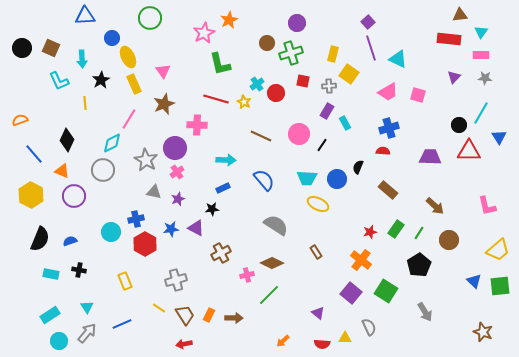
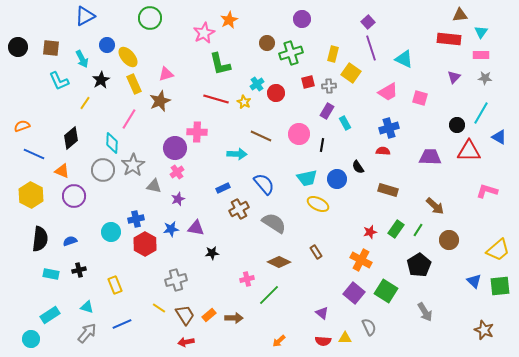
blue triangle at (85, 16): rotated 25 degrees counterclockwise
purple circle at (297, 23): moved 5 px right, 4 px up
blue circle at (112, 38): moved 5 px left, 7 px down
black circle at (22, 48): moved 4 px left, 1 px up
brown square at (51, 48): rotated 18 degrees counterclockwise
yellow ellipse at (128, 57): rotated 15 degrees counterclockwise
cyan arrow at (82, 59): rotated 24 degrees counterclockwise
cyan triangle at (398, 59): moved 6 px right
pink triangle at (163, 71): moved 3 px right, 3 px down; rotated 49 degrees clockwise
yellow square at (349, 74): moved 2 px right, 1 px up
red square at (303, 81): moved 5 px right, 1 px down; rotated 24 degrees counterclockwise
pink square at (418, 95): moved 2 px right, 3 px down
yellow line at (85, 103): rotated 40 degrees clockwise
brown star at (164, 104): moved 4 px left, 3 px up
orange semicircle at (20, 120): moved 2 px right, 6 px down
pink cross at (197, 125): moved 7 px down
black circle at (459, 125): moved 2 px left
blue triangle at (499, 137): rotated 28 degrees counterclockwise
black diamond at (67, 140): moved 4 px right, 2 px up; rotated 25 degrees clockwise
cyan diamond at (112, 143): rotated 60 degrees counterclockwise
black line at (322, 145): rotated 24 degrees counterclockwise
blue line at (34, 154): rotated 25 degrees counterclockwise
gray star at (146, 160): moved 13 px left, 5 px down; rotated 10 degrees clockwise
cyan arrow at (226, 160): moved 11 px right, 6 px up
black semicircle at (358, 167): rotated 56 degrees counterclockwise
cyan trapezoid at (307, 178): rotated 15 degrees counterclockwise
blue semicircle at (264, 180): moved 4 px down
brown rectangle at (388, 190): rotated 24 degrees counterclockwise
gray triangle at (154, 192): moved 6 px up
pink L-shape at (487, 206): moved 15 px up; rotated 120 degrees clockwise
black star at (212, 209): moved 44 px down
gray semicircle at (276, 225): moved 2 px left, 2 px up
purple triangle at (196, 228): rotated 18 degrees counterclockwise
green line at (419, 233): moved 1 px left, 3 px up
black semicircle at (40, 239): rotated 15 degrees counterclockwise
brown cross at (221, 253): moved 18 px right, 44 px up
orange cross at (361, 260): rotated 10 degrees counterclockwise
brown diamond at (272, 263): moved 7 px right, 1 px up
black cross at (79, 270): rotated 24 degrees counterclockwise
pink cross at (247, 275): moved 4 px down
yellow rectangle at (125, 281): moved 10 px left, 4 px down
purple square at (351, 293): moved 3 px right
cyan triangle at (87, 307): rotated 40 degrees counterclockwise
purple triangle at (318, 313): moved 4 px right
orange rectangle at (209, 315): rotated 24 degrees clockwise
brown star at (483, 332): moved 1 px right, 2 px up
cyan circle at (59, 341): moved 28 px left, 2 px up
orange arrow at (283, 341): moved 4 px left
red arrow at (184, 344): moved 2 px right, 2 px up
red semicircle at (322, 344): moved 1 px right, 3 px up
